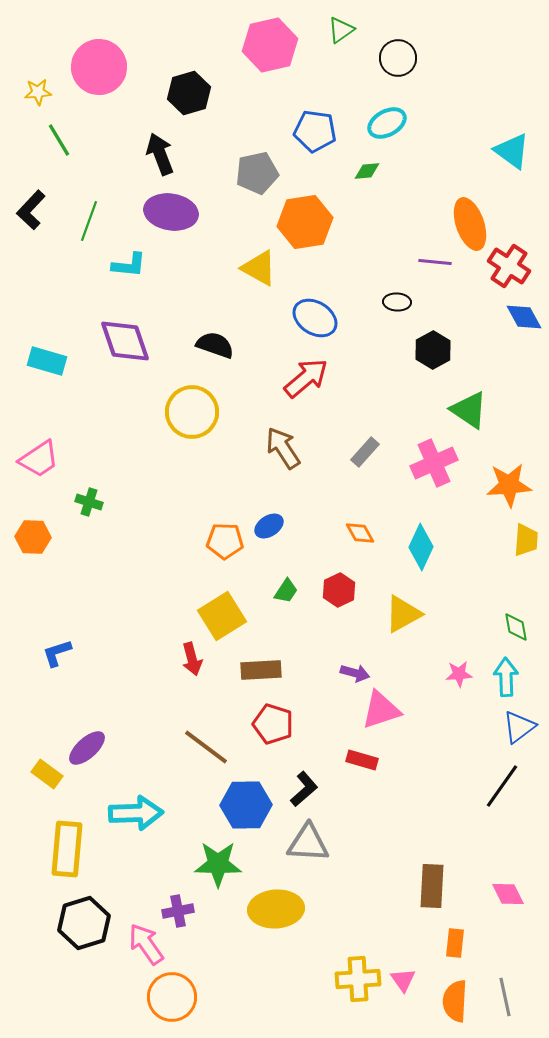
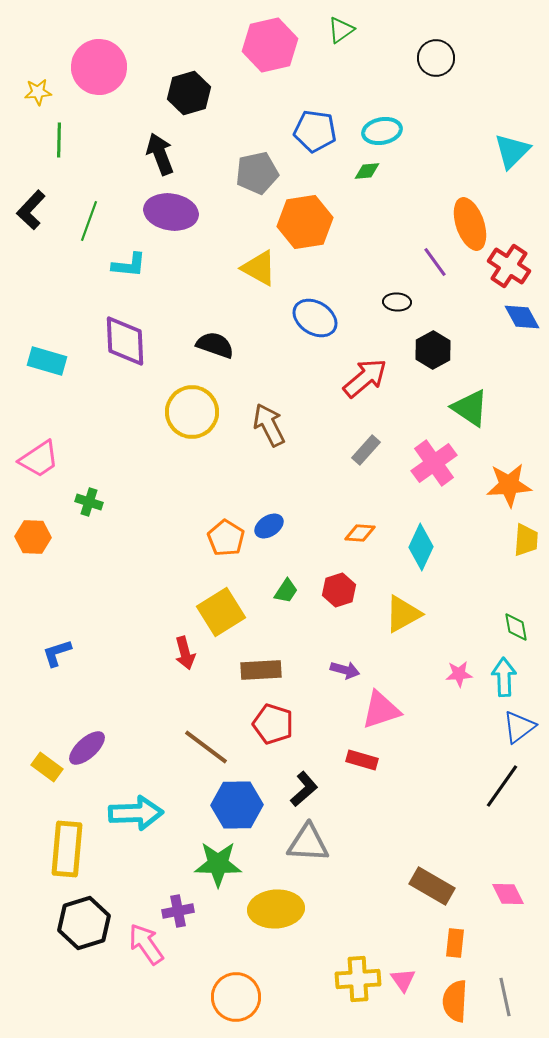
black circle at (398, 58): moved 38 px right
cyan ellipse at (387, 123): moved 5 px left, 8 px down; rotated 18 degrees clockwise
green line at (59, 140): rotated 32 degrees clockwise
cyan triangle at (512, 151): rotated 39 degrees clockwise
purple line at (435, 262): rotated 48 degrees clockwise
blue diamond at (524, 317): moved 2 px left
purple diamond at (125, 341): rotated 16 degrees clockwise
red arrow at (306, 378): moved 59 px right
green triangle at (469, 410): moved 1 px right, 2 px up
brown arrow at (283, 448): moved 14 px left, 23 px up; rotated 6 degrees clockwise
gray rectangle at (365, 452): moved 1 px right, 2 px up
pink cross at (434, 463): rotated 12 degrees counterclockwise
orange diamond at (360, 533): rotated 56 degrees counterclockwise
orange pentagon at (225, 541): moved 1 px right, 3 px up; rotated 30 degrees clockwise
red hexagon at (339, 590): rotated 8 degrees clockwise
yellow square at (222, 616): moved 1 px left, 4 px up
red arrow at (192, 659): moved 7 px left, 6 px up
purple arrow at (355, 673): moved 10 px left, 3 px up
cyan arrow at (506, 677): moved 2 px left
yellow rectangle at (47, 774): moved 7 px up
blue hexagon at (246, 805): moved 9 px left
brown rectangle at (432, 886): rotated 63 degrees counterclockwise
orange circle at (172, 997): moved 64 px right
